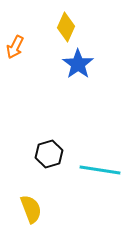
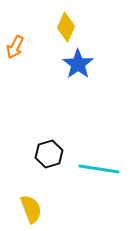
cyan line: moved 1 px left, 1 px up
